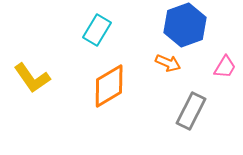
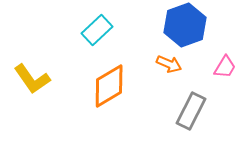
cyan rectangle: rotated 16 degrees clockwise
orange arrow: moved 1 px right, 1 px down
yellow L-shape: moved 1 px down
